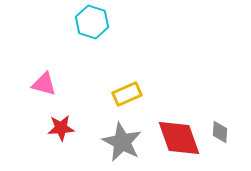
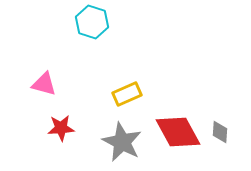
red diamond: moved 1 px left, 6 px up; rotated 9 degrees counterclockwise
